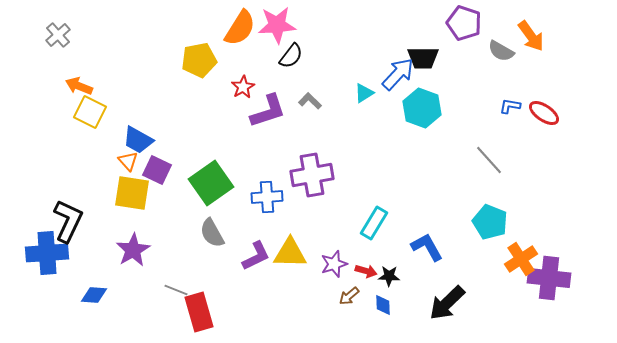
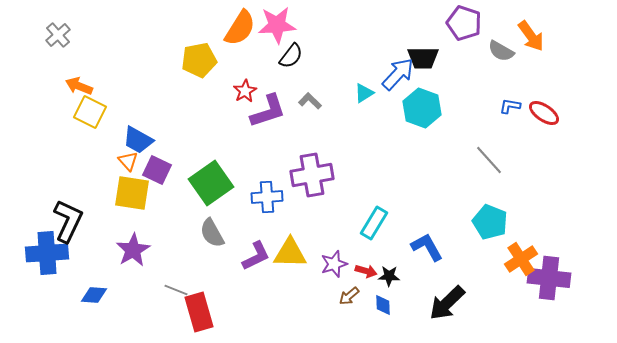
red star at (243, 87): moved 2 px right, 4 px down
